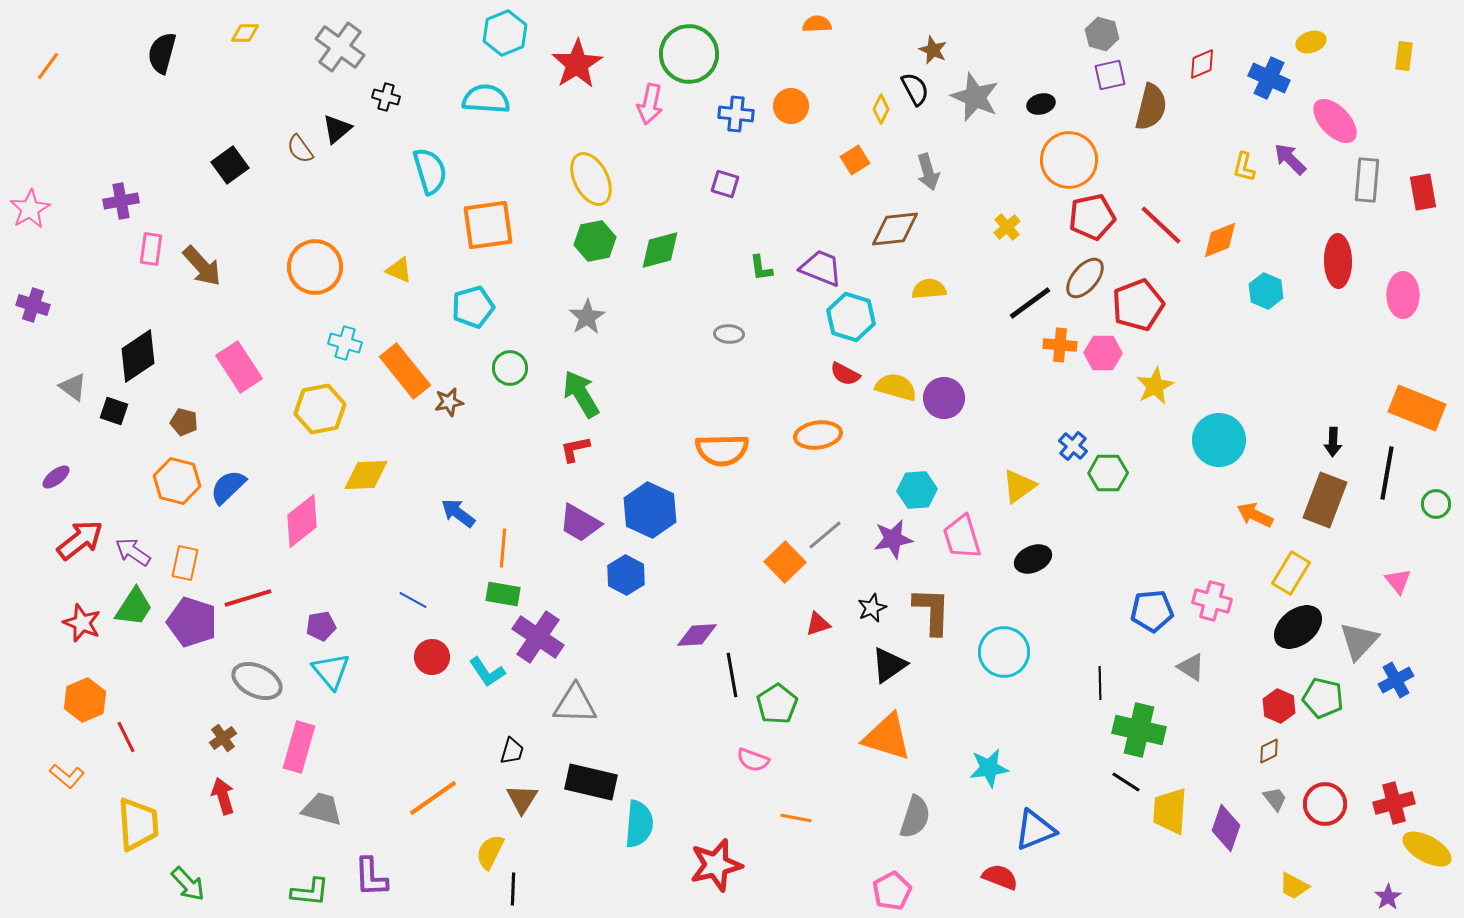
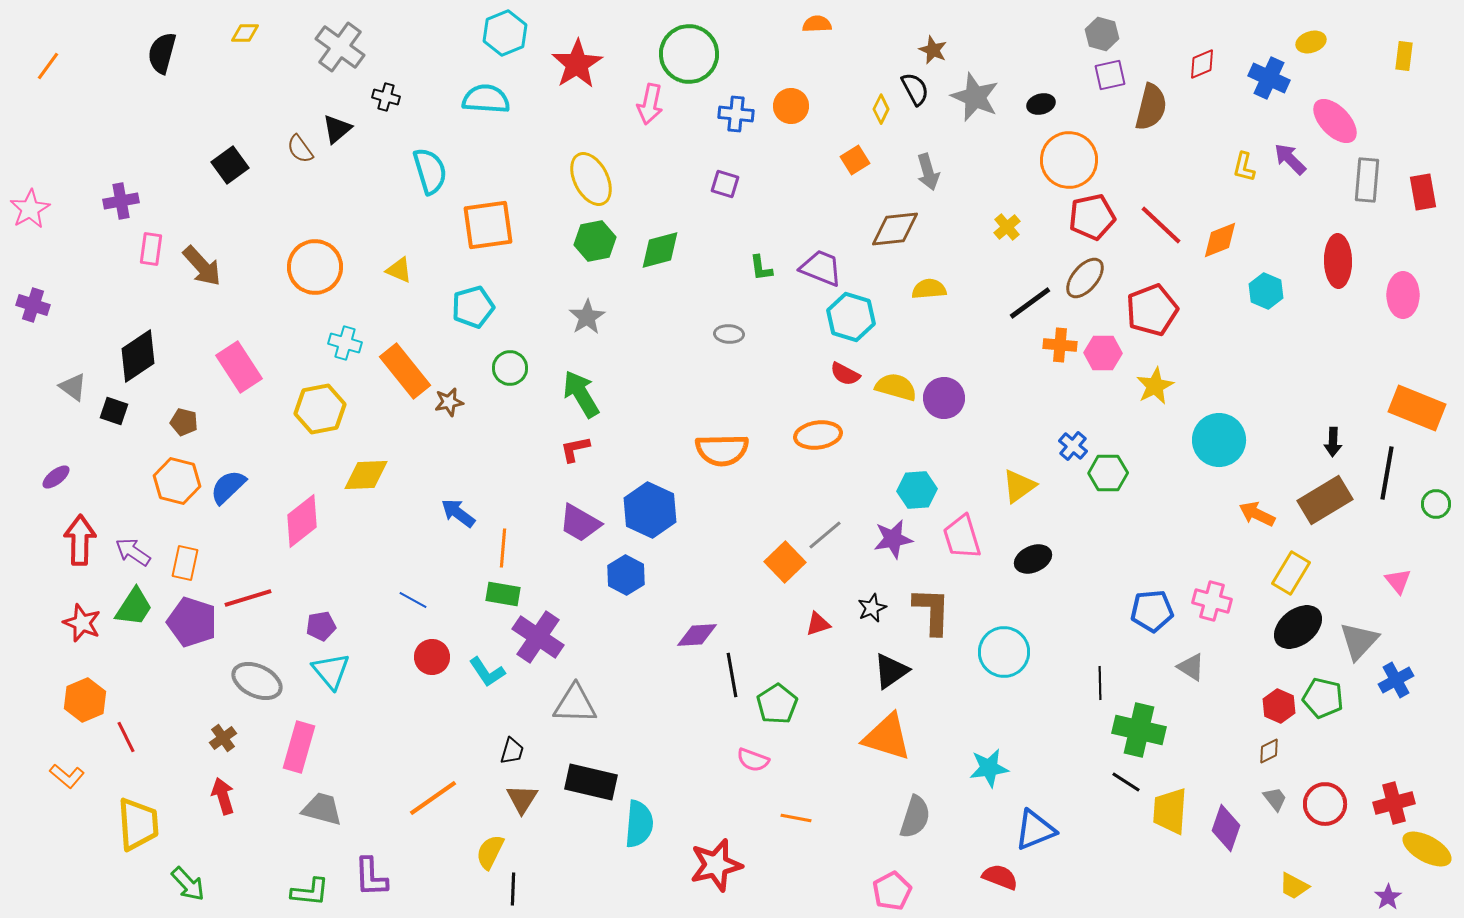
red pentagon at (1138, 305): moved 14 px right, 5 px down
brown rectangle at (1325, 500): rotated 38 degrees clockwise
orange arrow at (1255, 515): moved 2 px right, 1 px up
red arrow at (80, 540): rotated 51 degrees counterclockwise
black triangle at (889, 665): moved 2 px right, 6 px down
